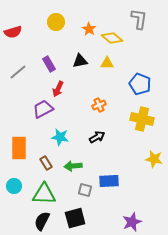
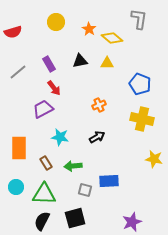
red arrow: moved 4 px left, 1 px up; rotated 63 degrees counterclockwise
cyan circle: moved 2 px right, 1 px down
